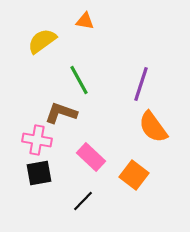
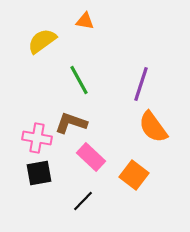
brown L-shape: moved 10 px right, 10 px down
pink cross: moved 2 px up
